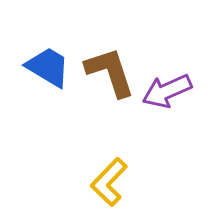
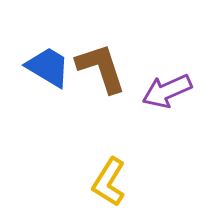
brown L-shape: moved 9 px left, 4 px up
yellow L-shape: rotated 12 degrees counterclockwise
